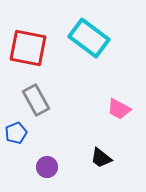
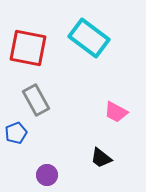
pink trapezoid: moved 3 px left, 3 px down
purple circle: moved 8 px down
